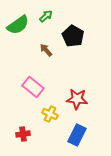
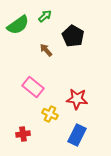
green arrow: moved 1 px left
